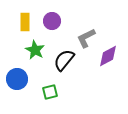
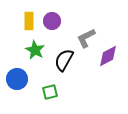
yellow rectangle: moved 4 px right, 1 px up
black semicircle: rotated 10 degrees counterclockwise
